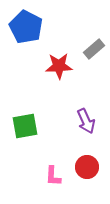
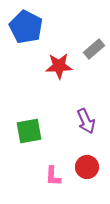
green square: moved 4 px right, 5 px down
